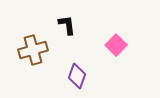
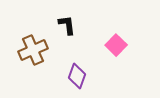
brown cross: rotated 8 degrees counterclockwise
